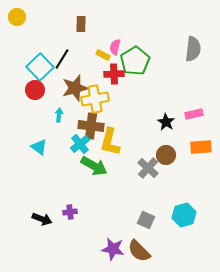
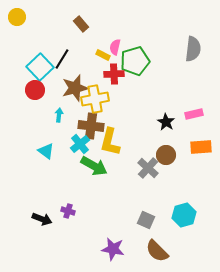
brown rectangle: rotated 42 degrees counterclockwise
green pentagon: rotated 16 degrees clockwise
cyan triangle: moved 7 px right, 4 px down
purple cross: moved 2 px left, 1 px up; rotated 24 degrees clockwise
brown semicircle: moved 18 px right
